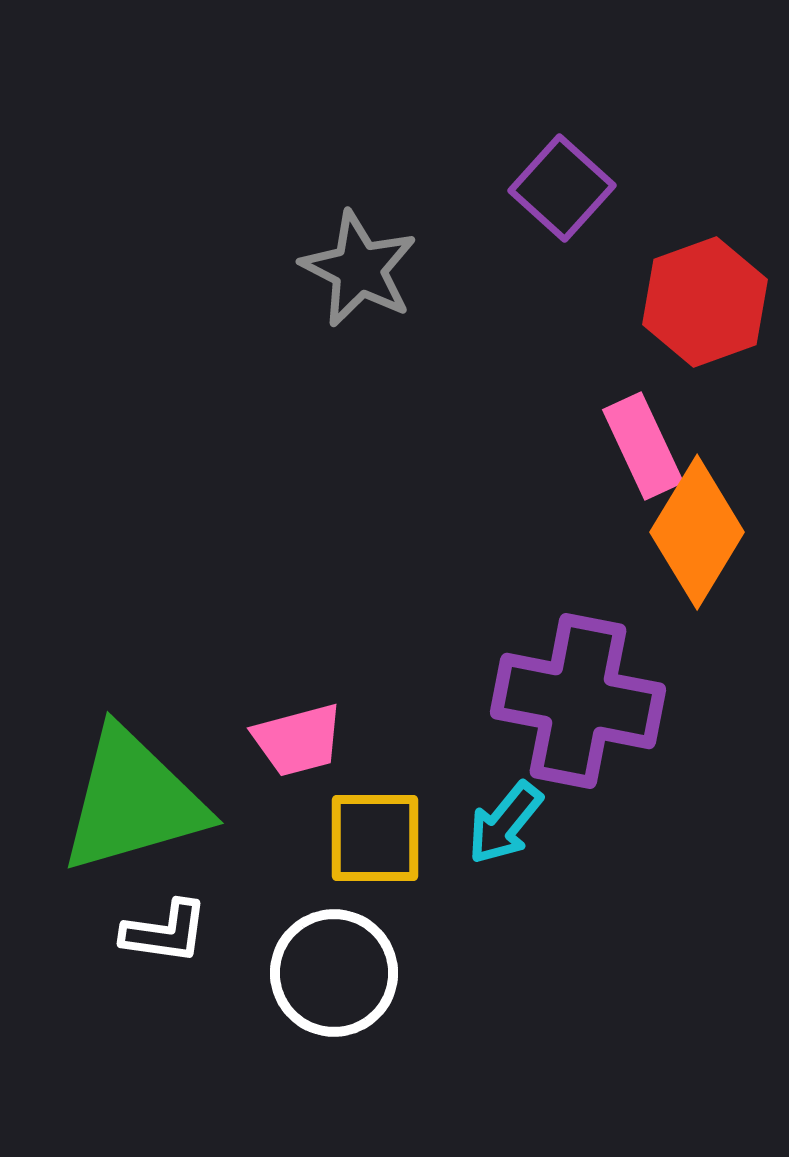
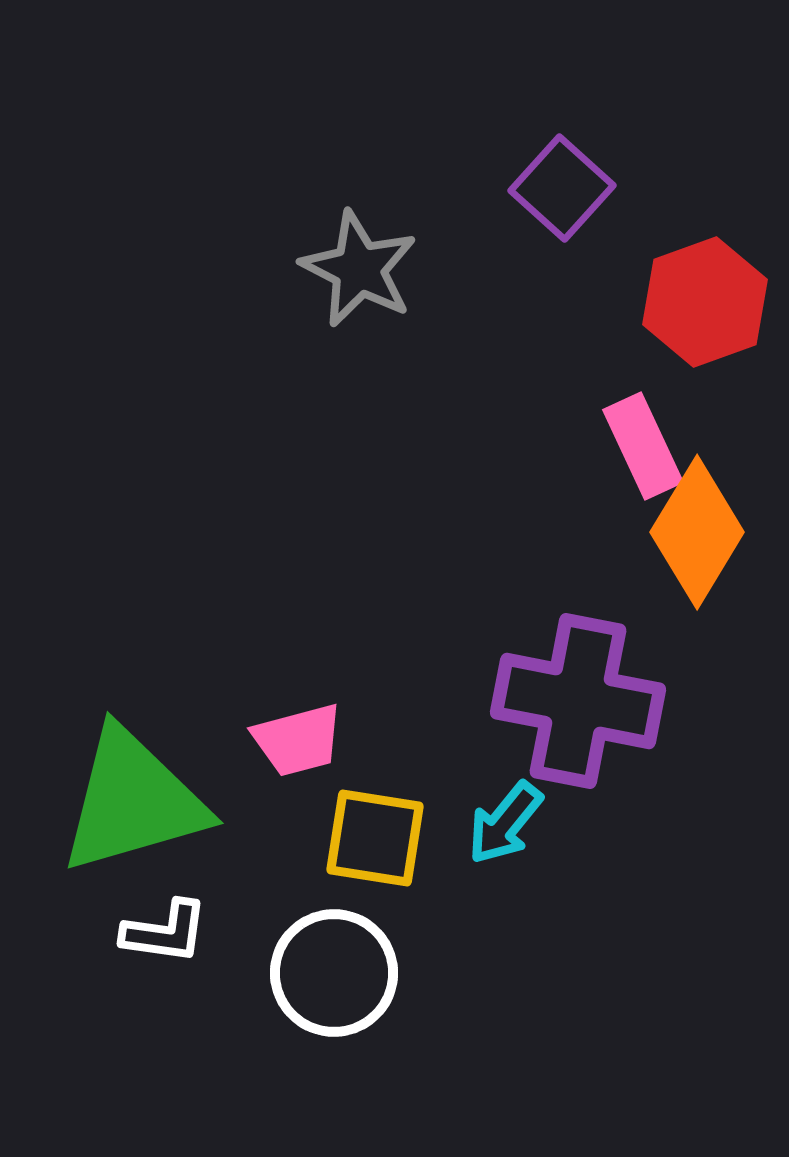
yellow square: rotated 9 degrees clockwise
